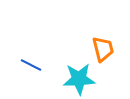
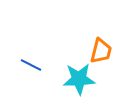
orange trapezoid: moved 2 px left, 2 px down; rotated 28 degrees clockwise
